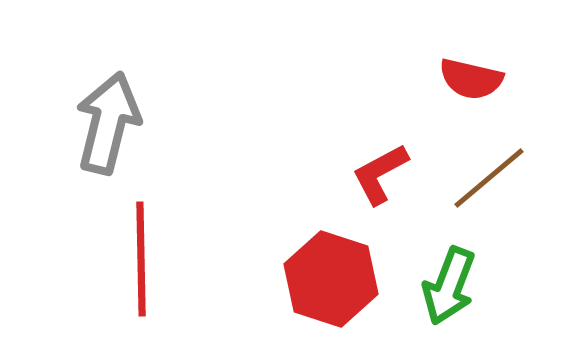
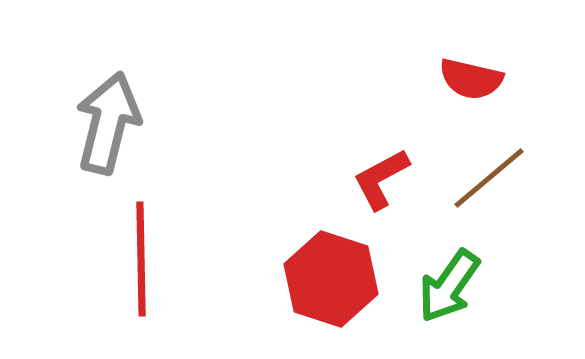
red L-shape: moved 1 px right, 5 px down
green arrow: rotated 14 degrees clockwise
